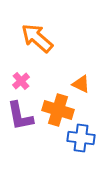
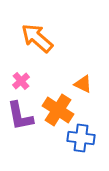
orange triangle: moved 2 px right
orange cross: rotated 16 degrees clockwise
